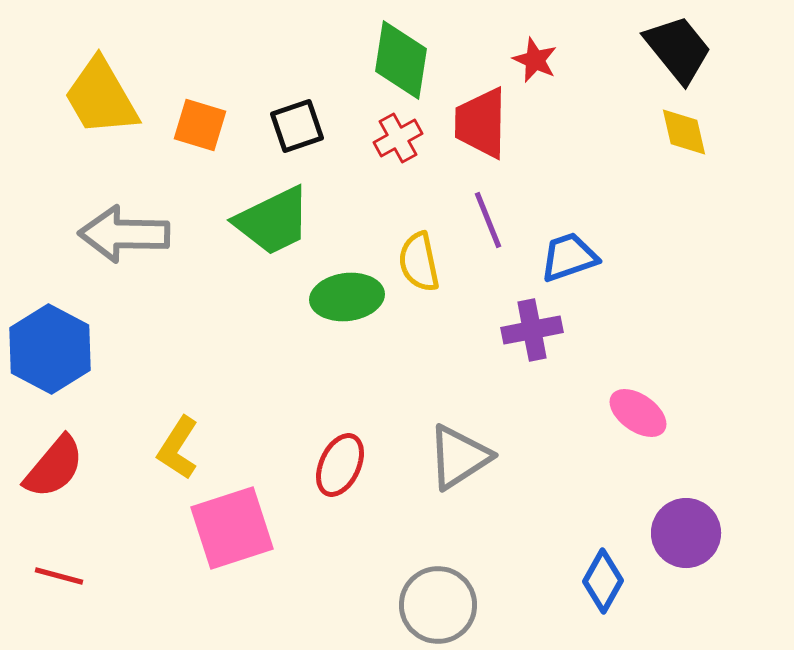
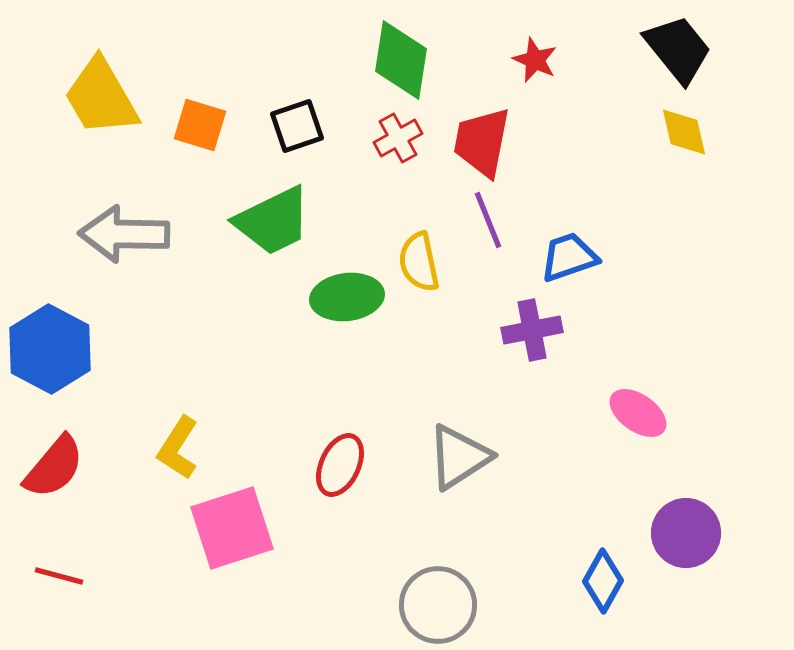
red trapezoid: moved 1 px right, 19 px down; rotated 10 degrees clockwise
